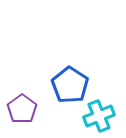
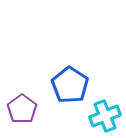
cyan cross: moved 6 px right
